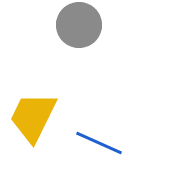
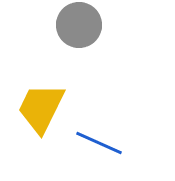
yellow trapezoid: moved 8 px right, 9 px up
